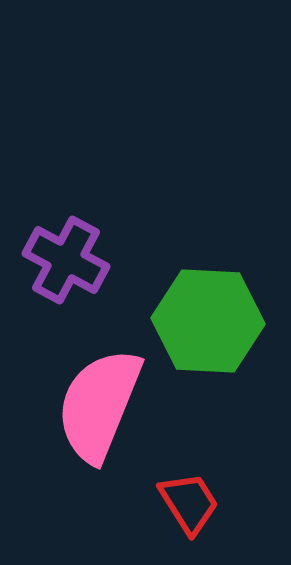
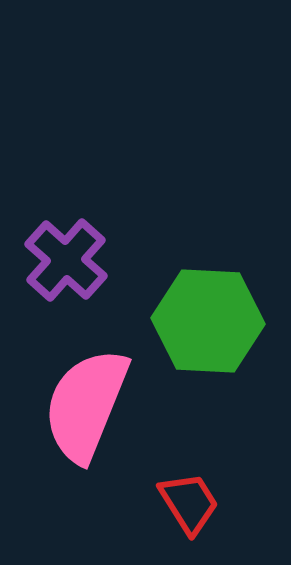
purple cross: rotated 14 degrees clockwise
pink semicircle: moved 13 px left
